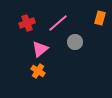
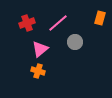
orange cross: rotated 16 degrees counterclockwise
